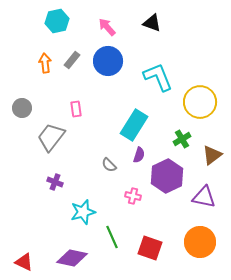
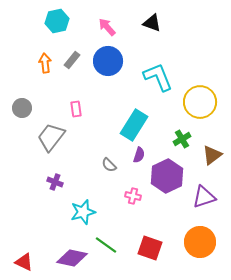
purple triangle: rotated 30 degrees counterclockwise
green line: moved 6 px left, 8 px down; rotated 30 degrees counterclockwise
